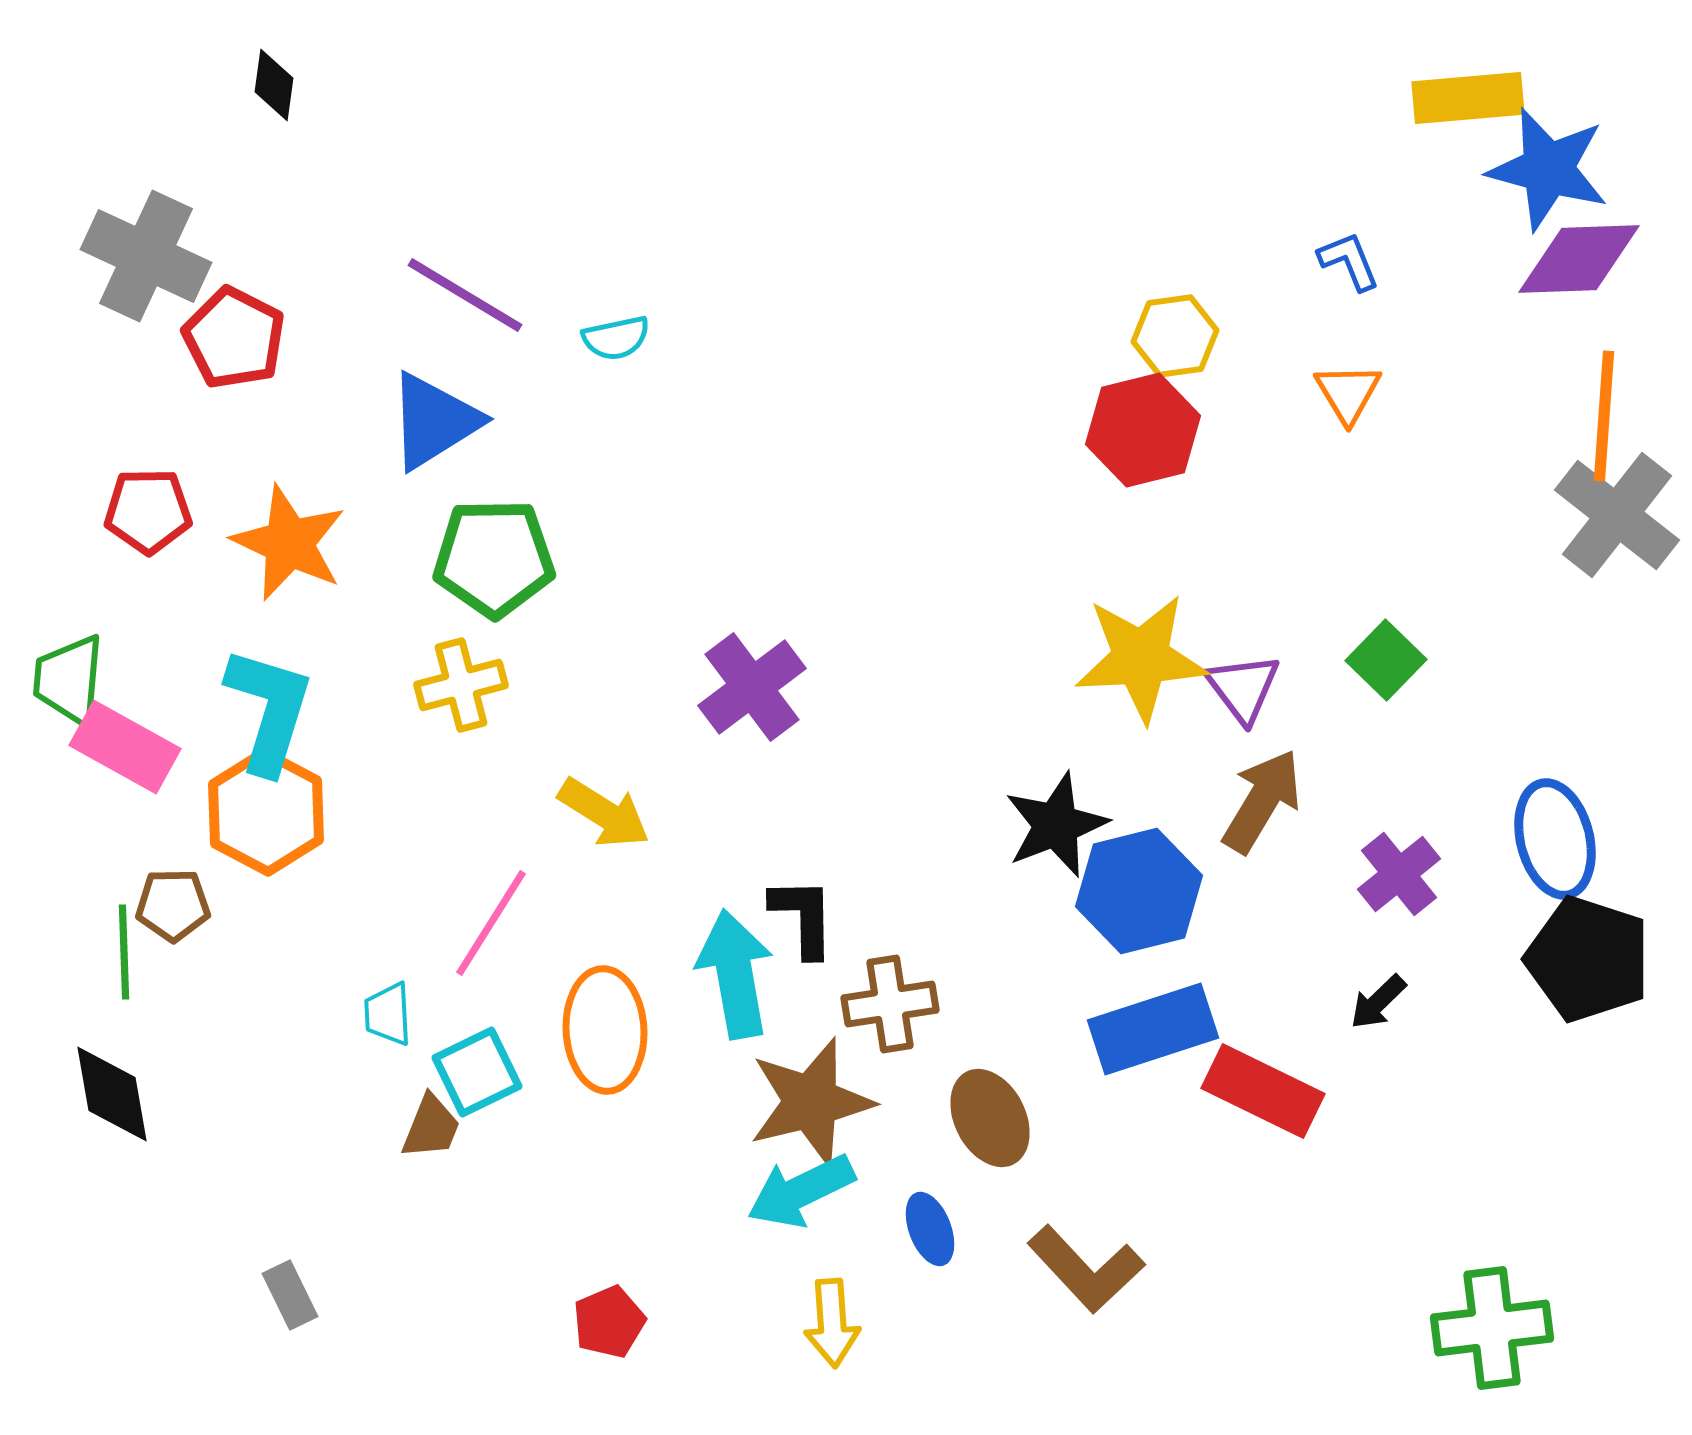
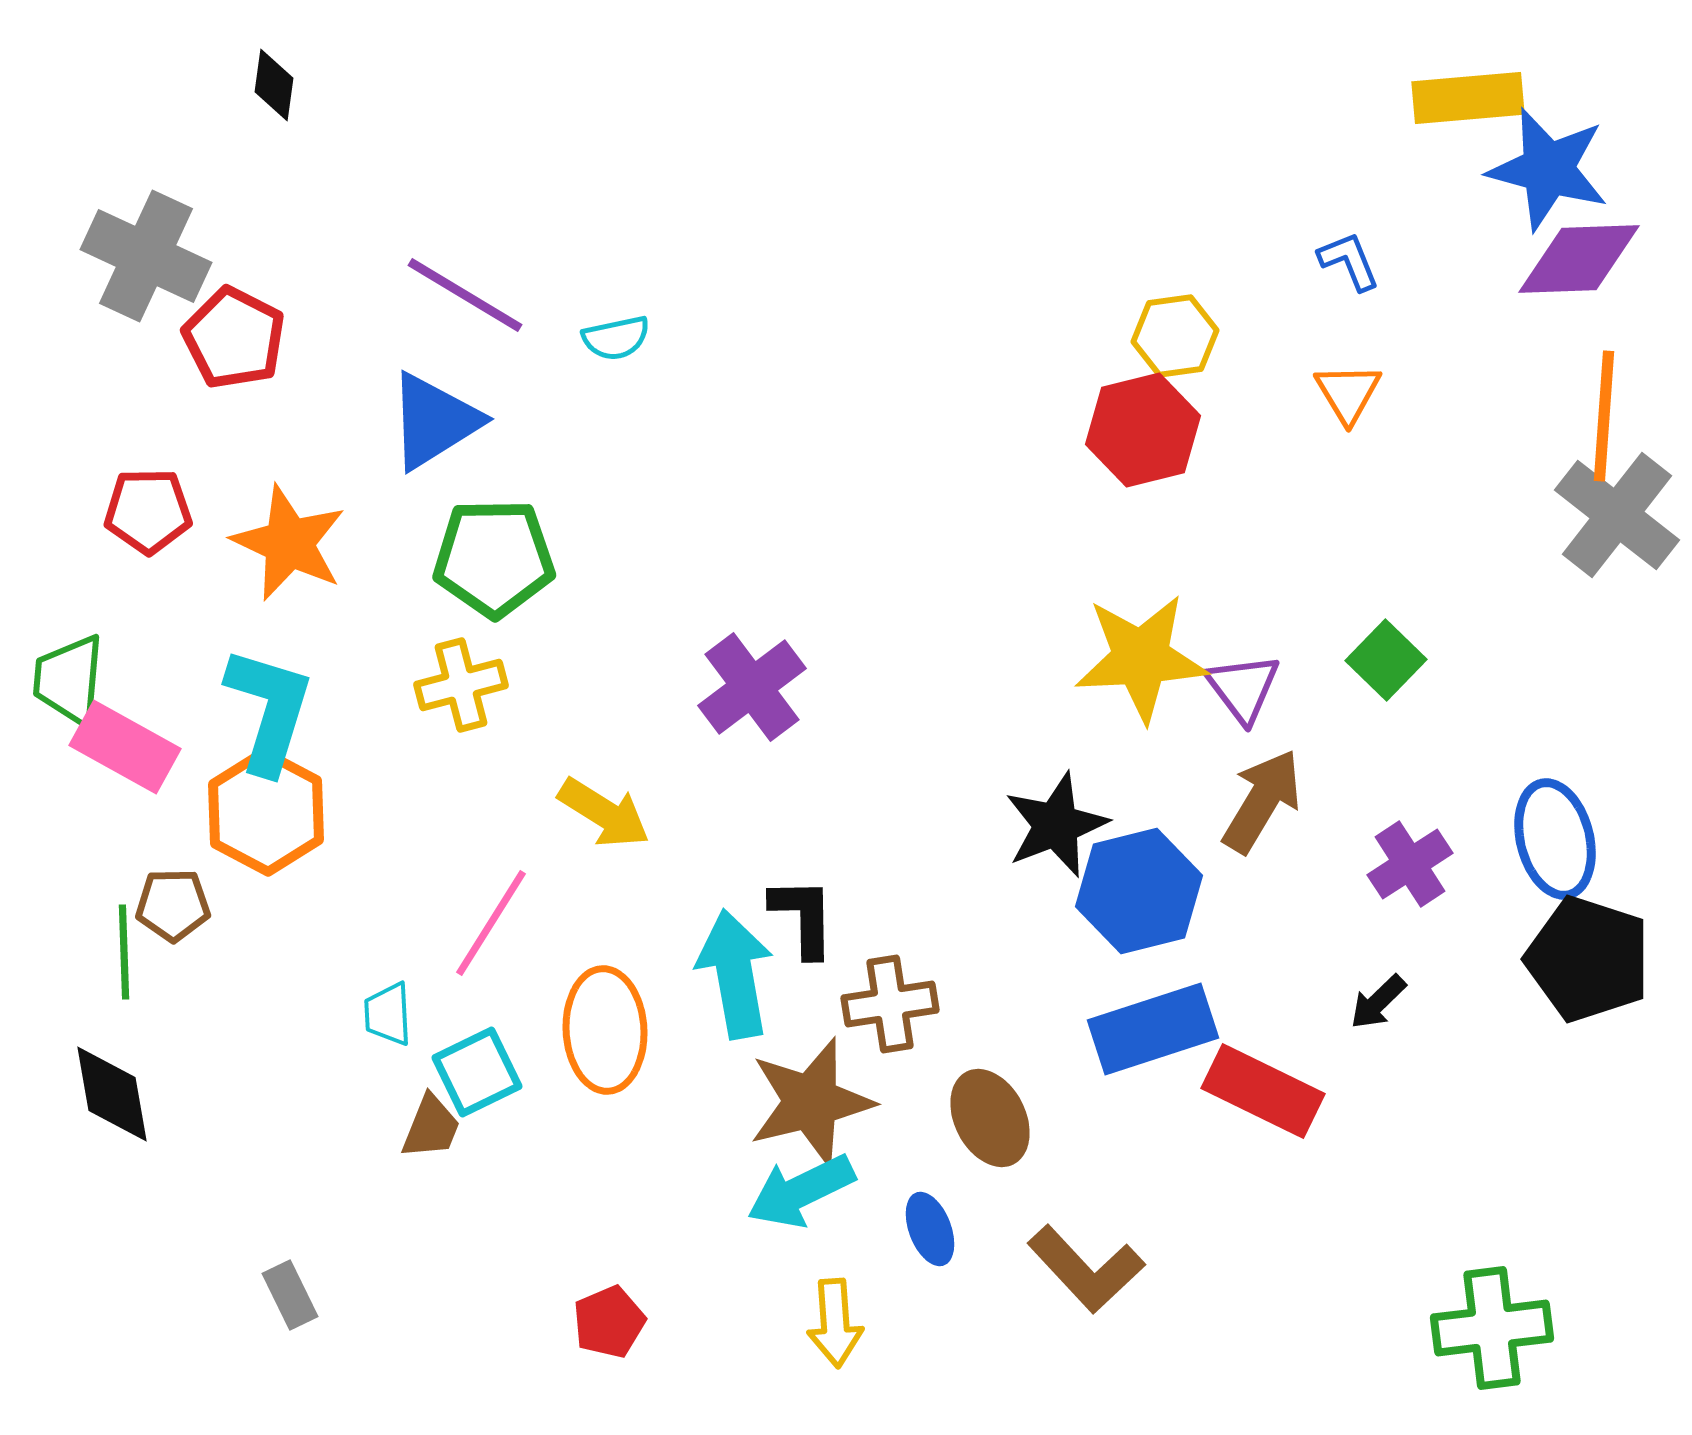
purple cross at (1399, 874): moved 11 px right, 10 px up; rotated 6 degrees clockwise
yellow arrow at (832, 1323): moved 3 px right
